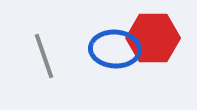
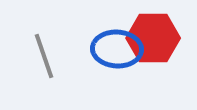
blue ellipse: moved 2 px right
